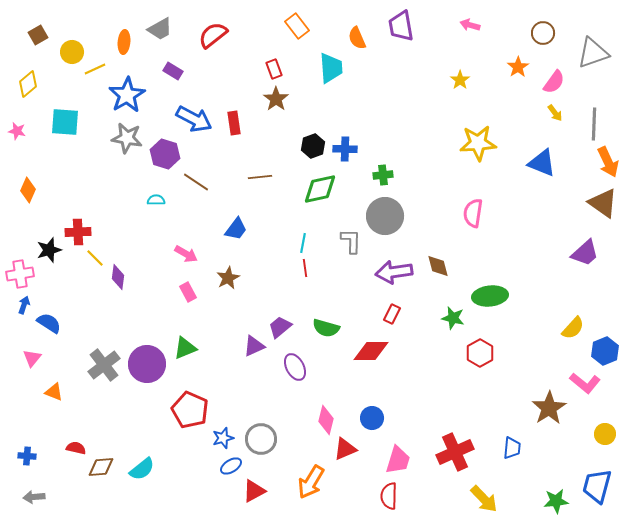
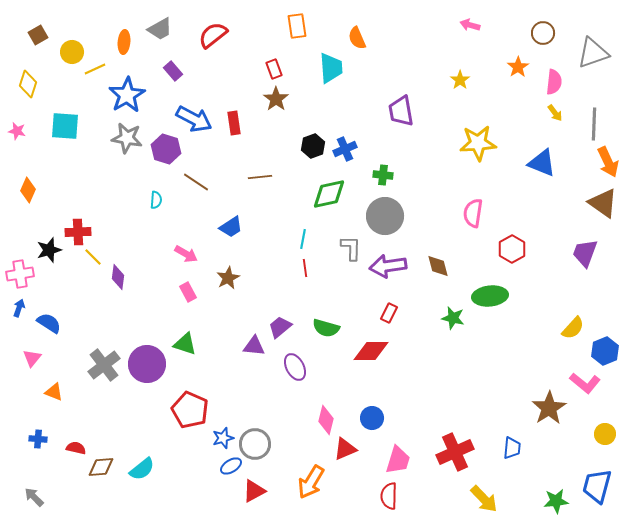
orange rectangle at (297, 26): rotated 30 degrees clockwise
purple trapezoid at (401, 26): moved 85 px down
purple rectangle at (173, 71): rotated 18 degrees clockwise
pink semicircle at (554, 82): rotated 30 degrees counterclockwise
yellow diamond at (28, 84): rotated 32 degrees counterclockwise
cyan square at (65, 122): moved 4 px down
blue cross at (345, 149): rotated 25 degrees counterclockwise
purple hexagon at (165, 154): moved 1 px right, 5 px up
green cross at (383, 175): rotated 12 degrees clockwise
green diamond at (320, 189): moved 9 px right, 5 px down
cyan semicircle at (156, 200): rotated 96 degrees clockwise
blue trapezoid at (236, 229): moved 5 px left, 2 px up; rotated 20 degrees clockwise
gray L-shape at (351, 241): moved 7 px down
cyan line at (303, 243): moved 4 px up
purple trapezoid at (585, 253): rotated 152 degrees clockwise
yellow line at (95, 258): moved 2 px left, 1 px up
purple arrow at (394, 272): moved 6 px left, 6 px up
blue arrow at (24, 305): moved 5 px left, 3 px down
red rectangle at (392, 314): moved 3 px left, 1 px up
purple triangle at (254, 346): rotated 30 degrees clockwise
green triangle at (185, 348): moved 4 px up; rotated 40 degrees clockwise
red hexagon at (480, 353): moved 32 px right, 104 px up
gray circle at (261, 439): moved 6 px left, 5 px down
blue cross at (27, 456): moved 11 px right, 17 px up
gray arrow at (34, 497): rotated 50 degrees clockwise
